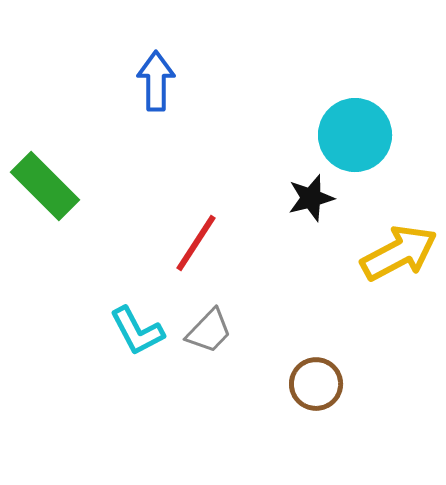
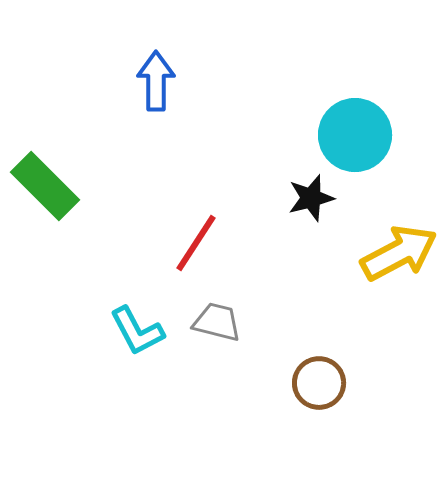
gray trapezoid: moved 8 px right, 9 px up; rotated 120 degrees counterclockwise
brown circle: moved 3 px right, 1 px up
